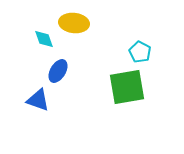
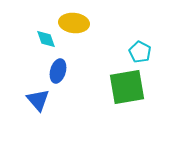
cyan diamond: moved 2 px right
blue ellipse: rotated 15 degrees counterclockwise
blue triangle: rotated 30 degrees clockwise
